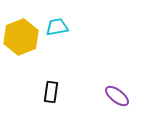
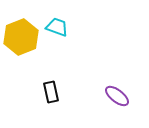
cyan trapezoid: rotated 30 degrees clockwise
black rectangle: rotated 20 degrees counterclockwise
